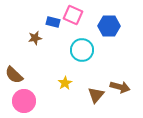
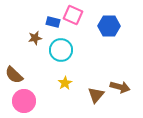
cyan circle: moved 21 px left
